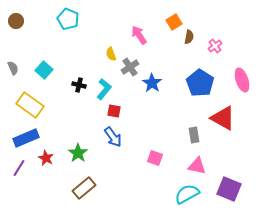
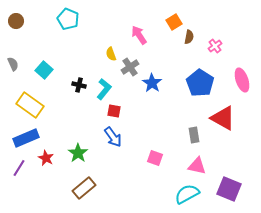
gray semicircle: moved 4 px up
